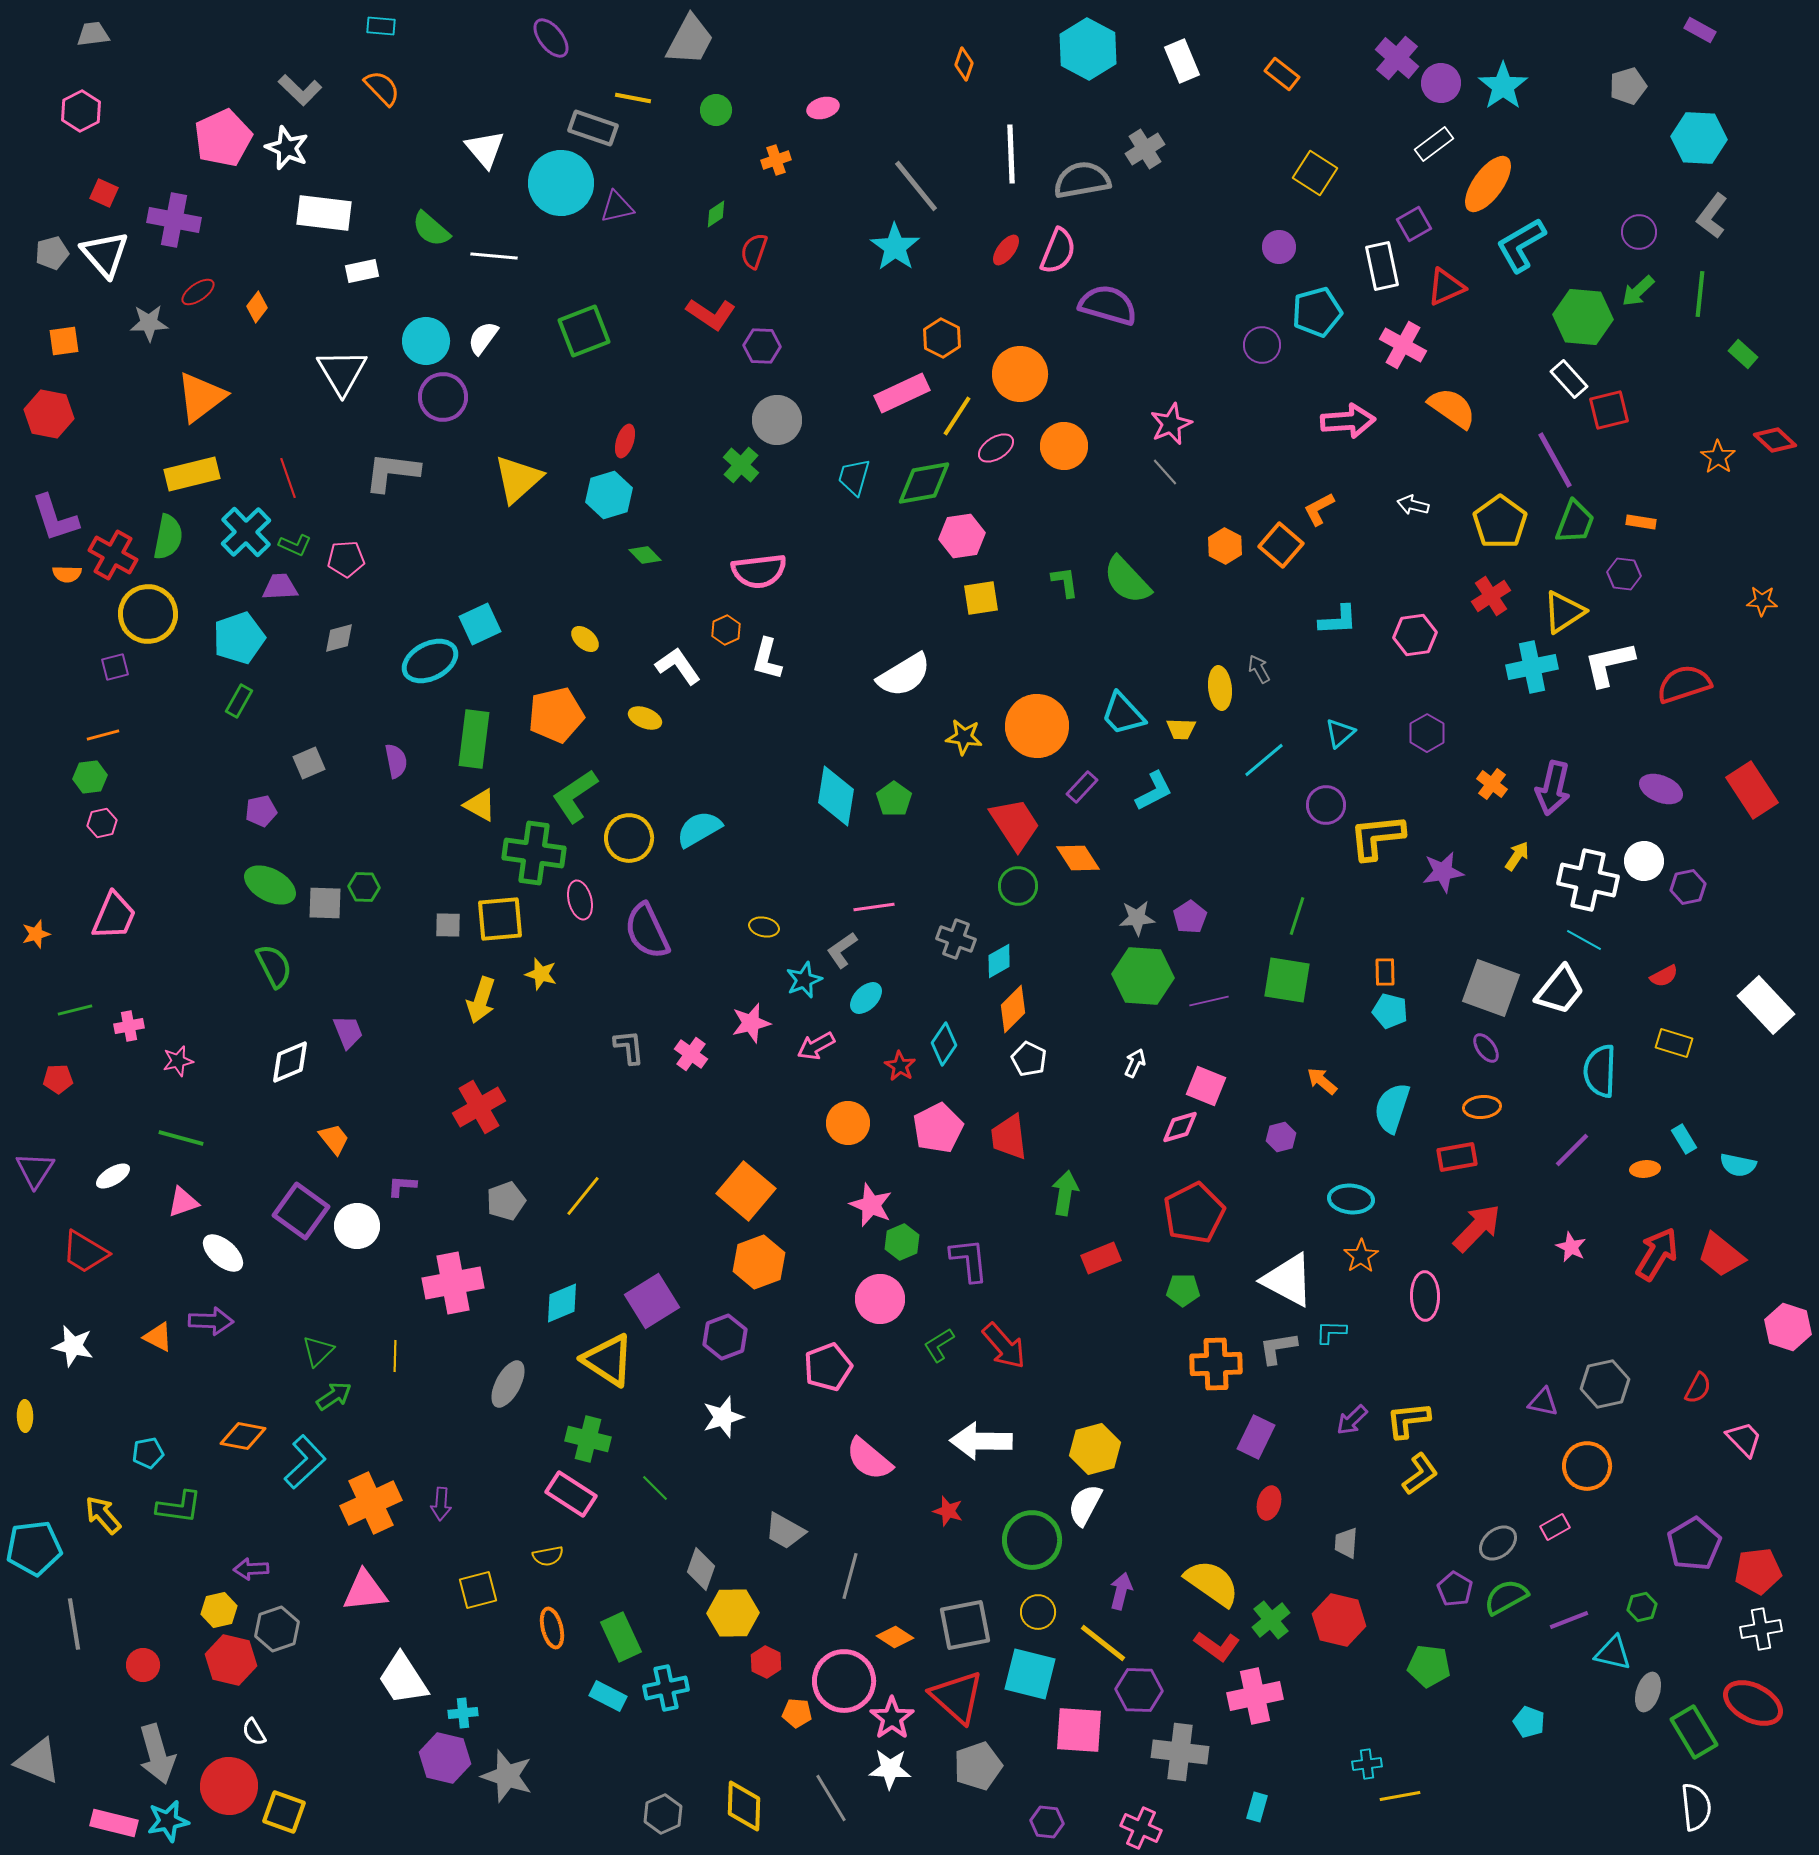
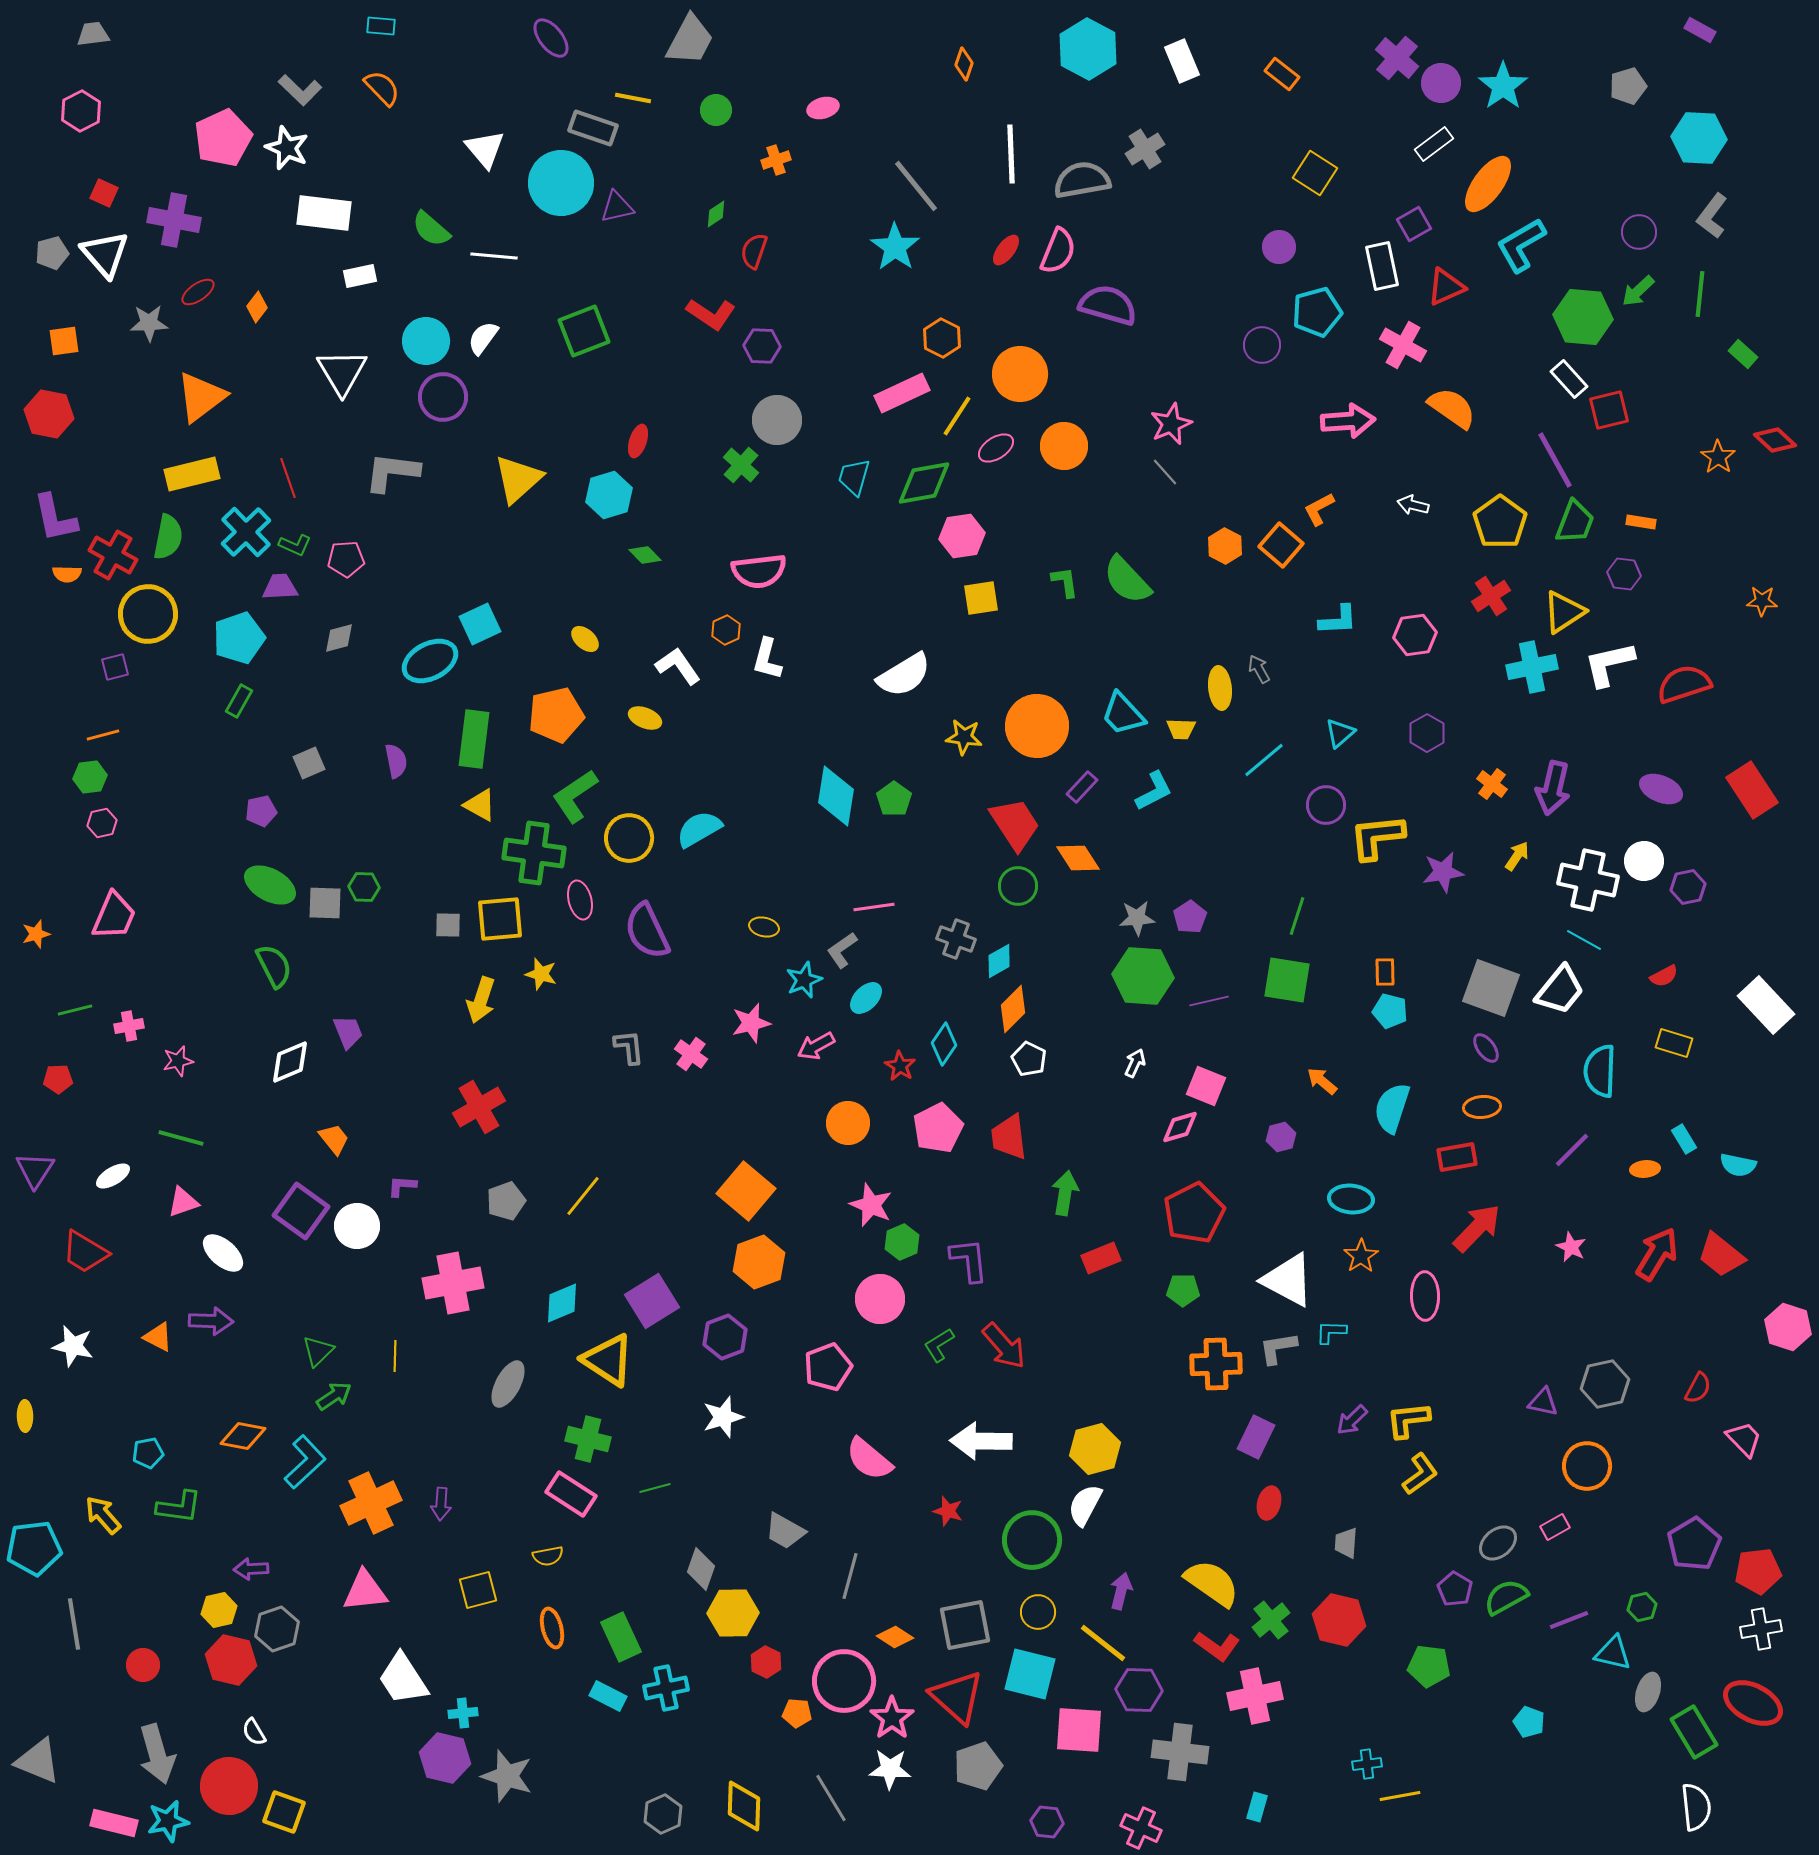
white rectangle at (362, 271): moved 2 px left, 5 px down
red ellipse at (625, 441): moved 13 px right
purple L-shape at (55, 518): rotated 6 degrees clockwise
green line at (655, 1488): rotated 60 degrees counterclockwise
